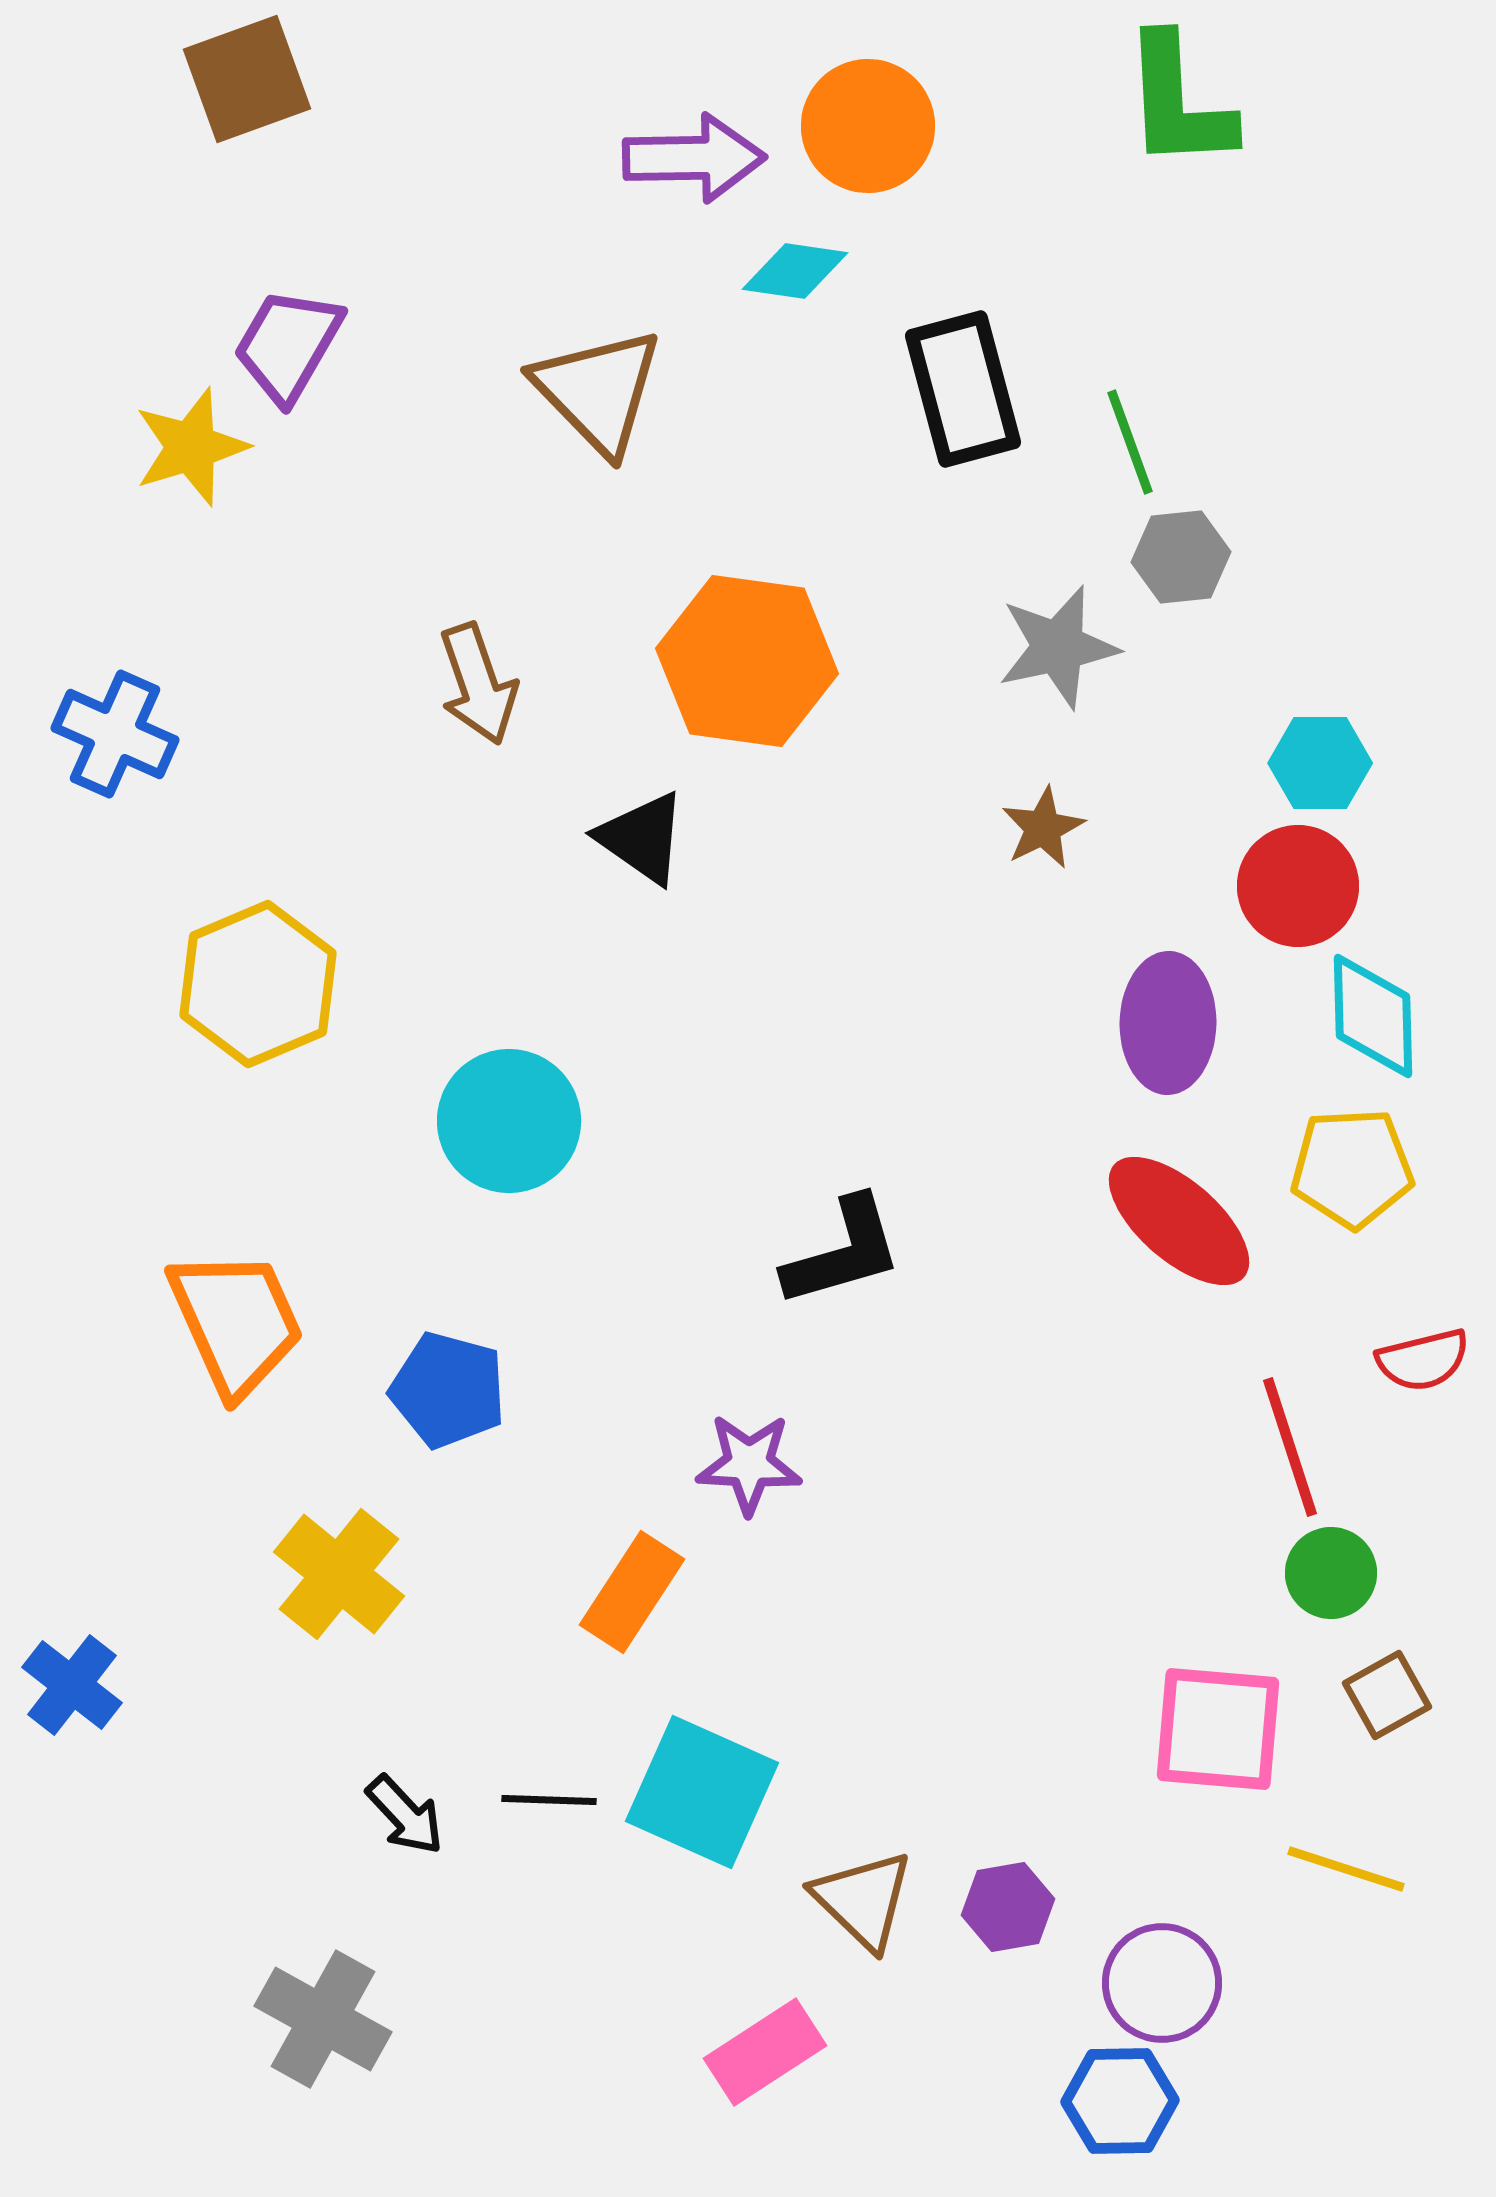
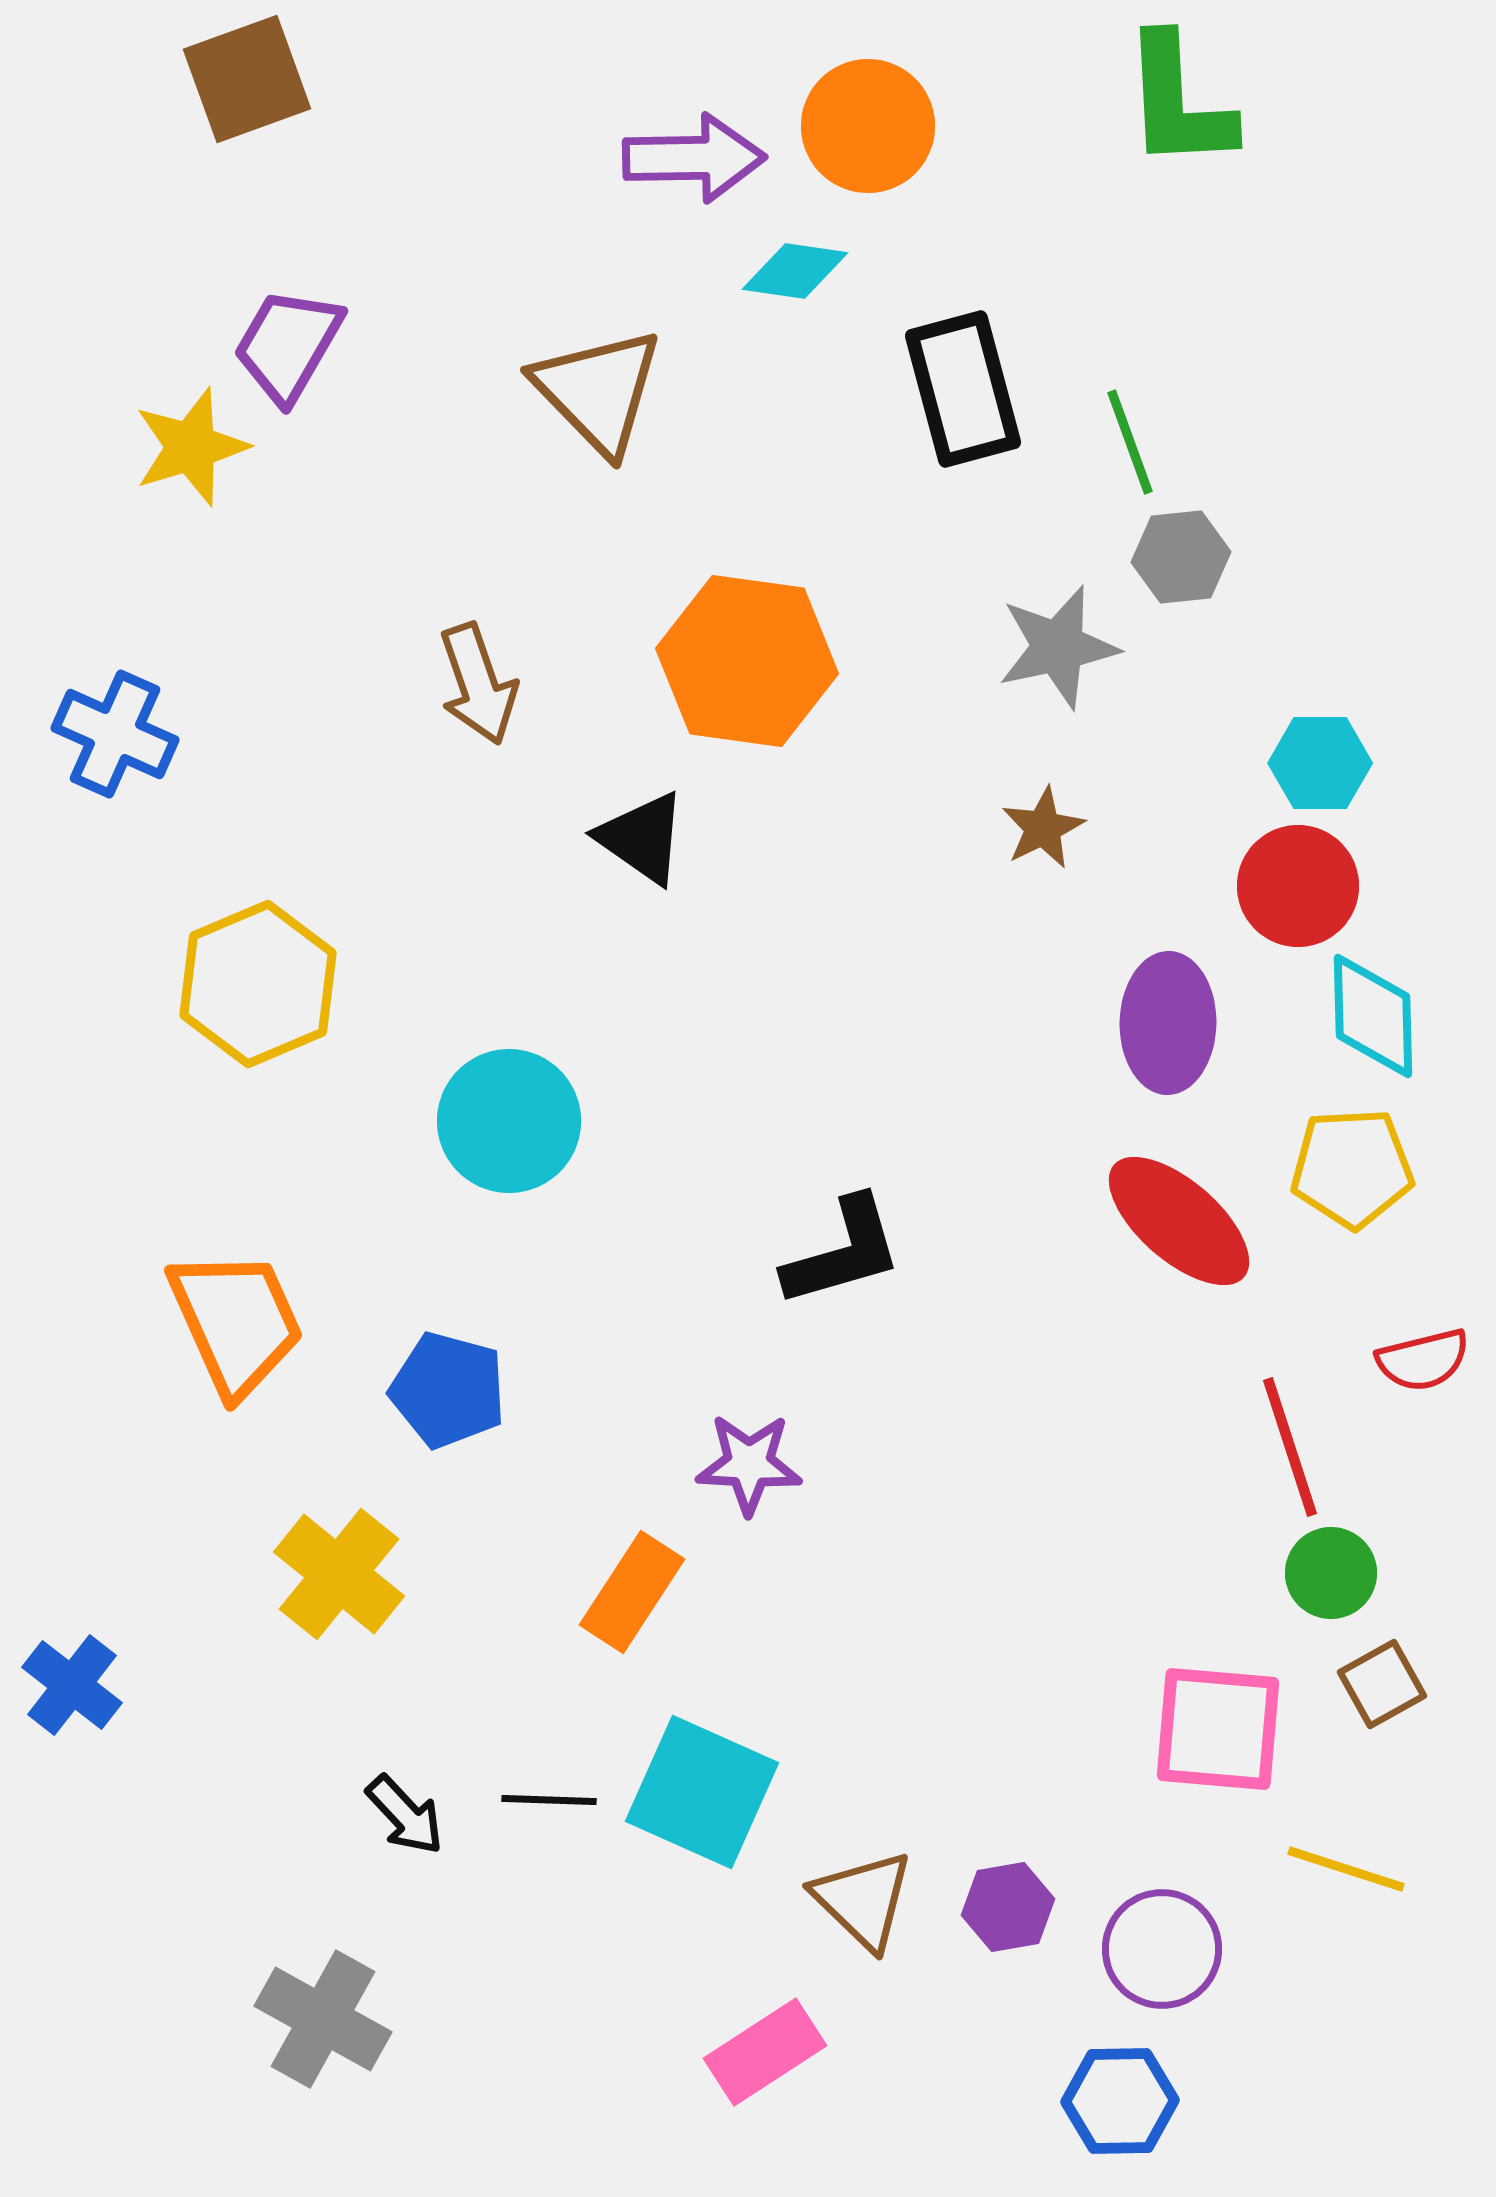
brown square at (1387, 1695): moved 5 px left, 11 px up
purple circle at (1162, 1983): moved 34 px up
